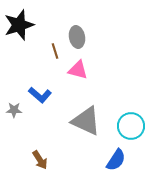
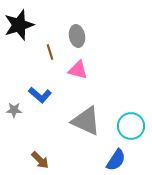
gray ellipse: moved 1 px up
brown line: moved 5 px left, 1 px down
brown arrow: rotated 12 degrees counterclockwise
